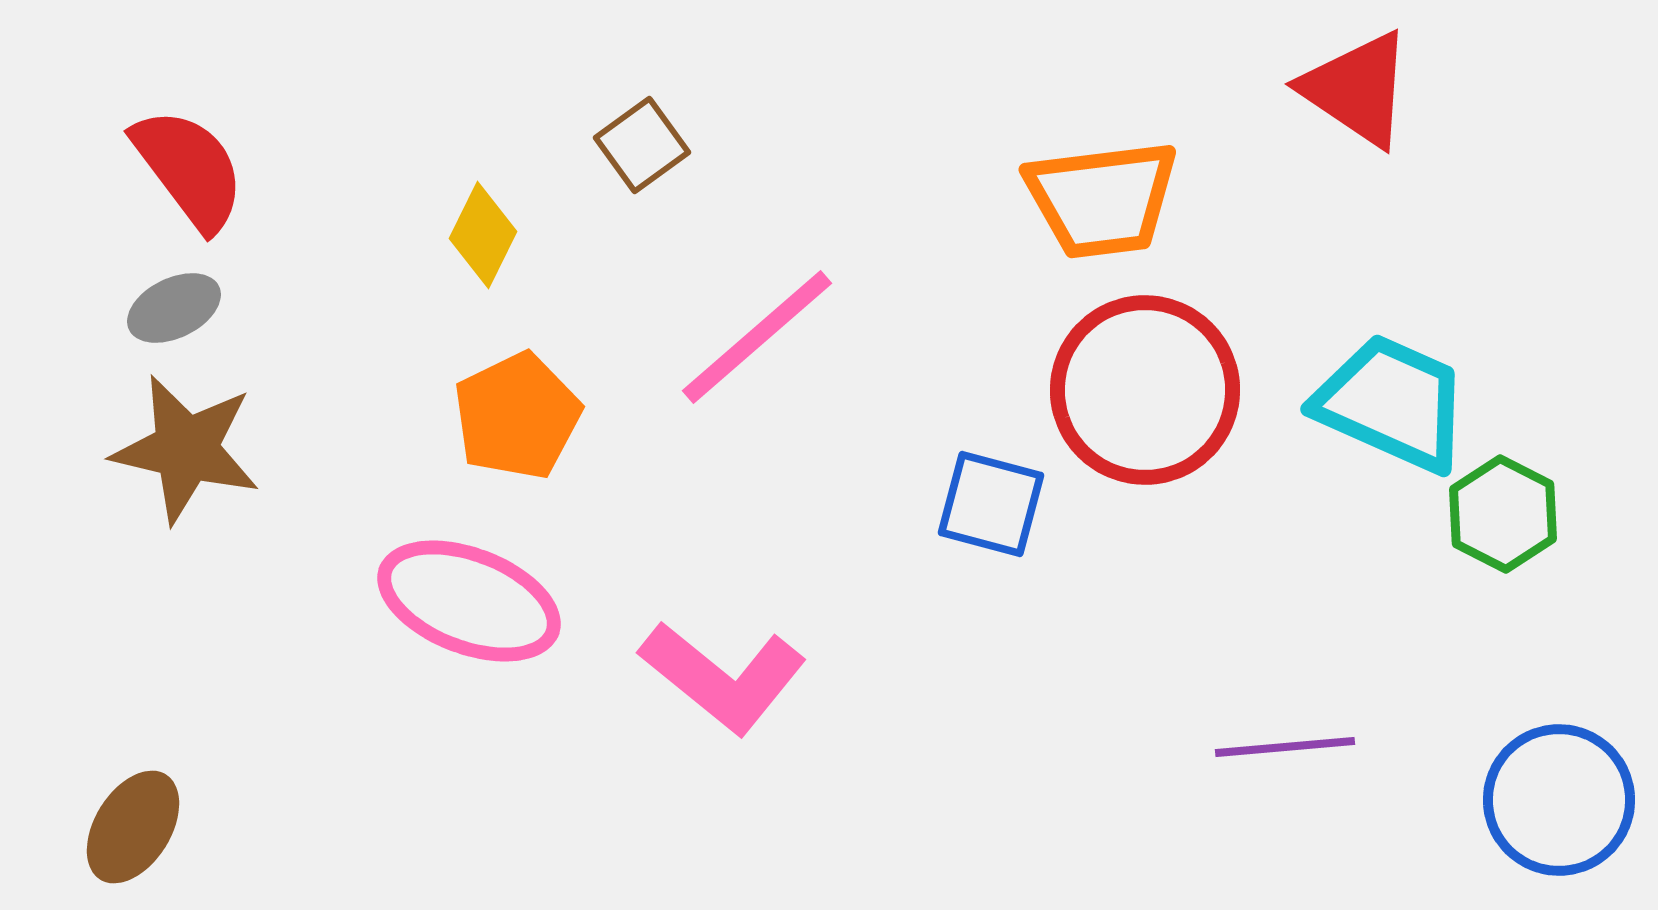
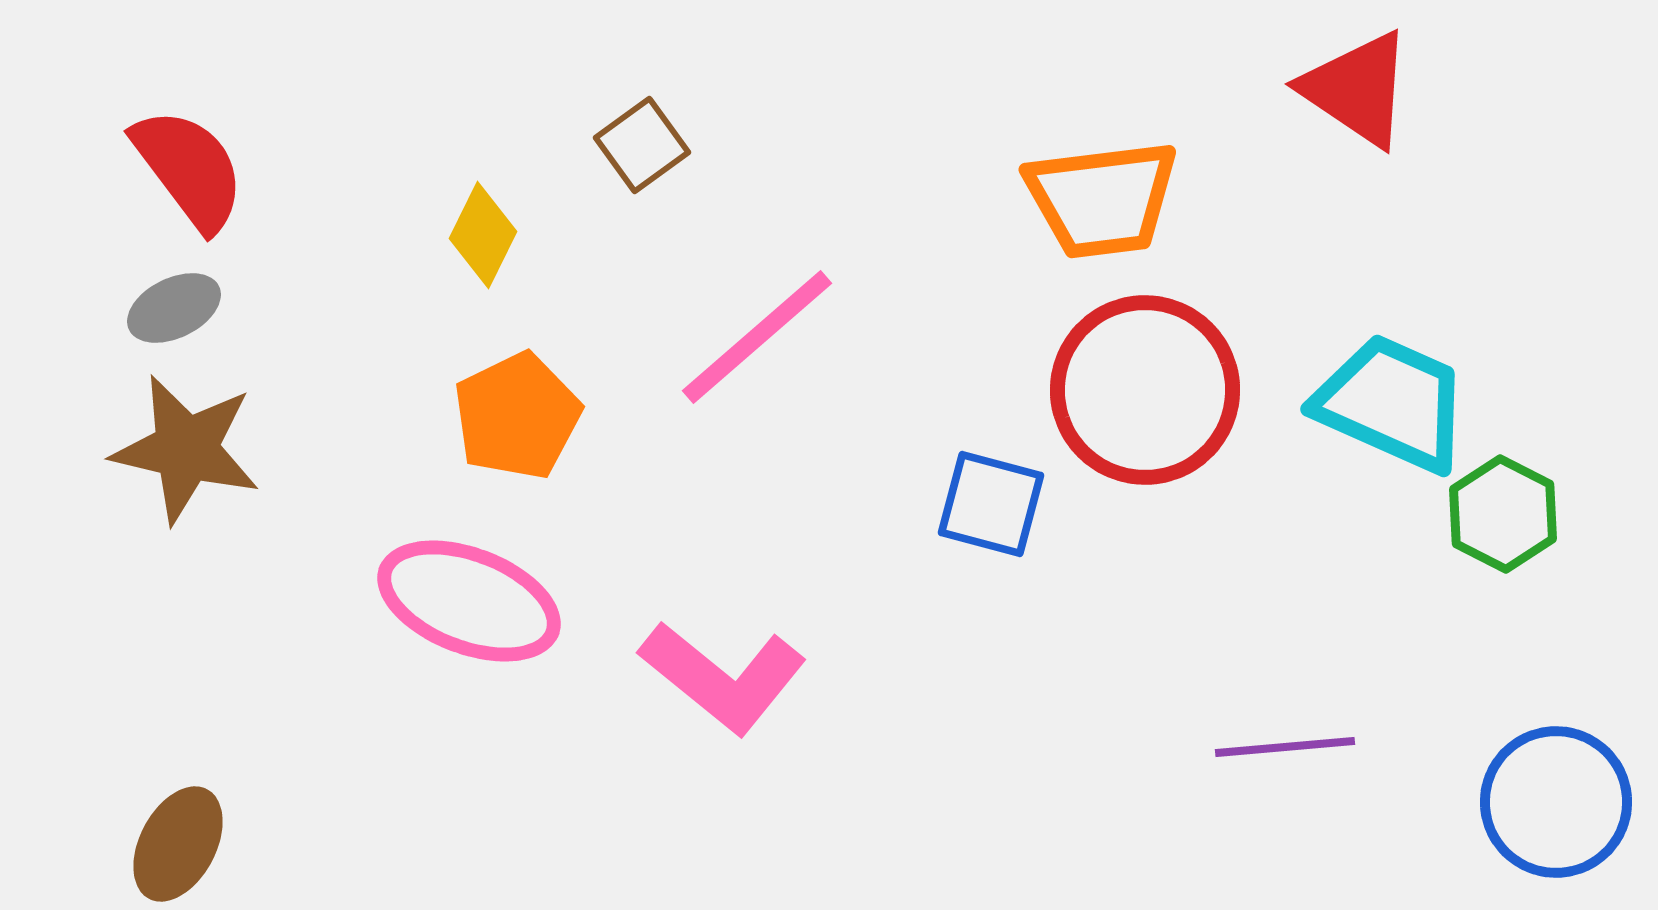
blue circle: moved 3 px left, 2 px down
brown ellipse: moved 45 px right, 17 px down; rotated 4 degrees counterclockwise
